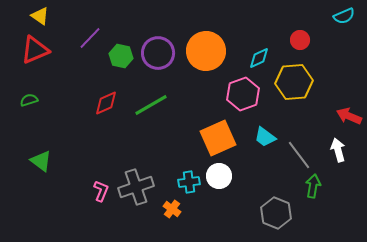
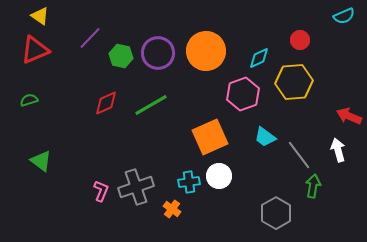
orange square: moved 8 px left, 1 px up
gray hexagon: rotated 8 degrees clockwise
